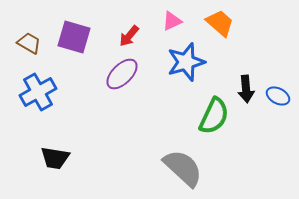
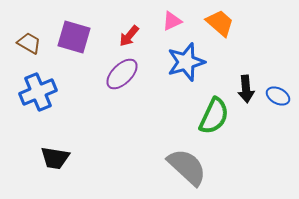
blue cross: rotated 6 degrees clockwise
gray semicircle: moved 4 px right, 1 px up
